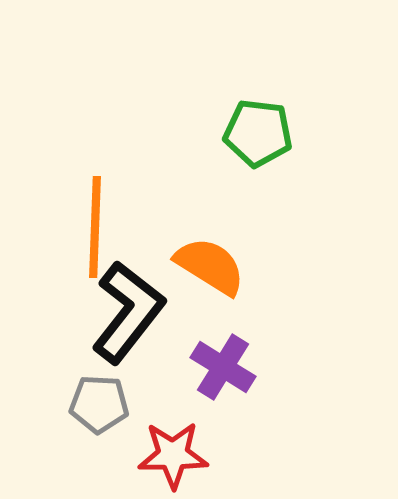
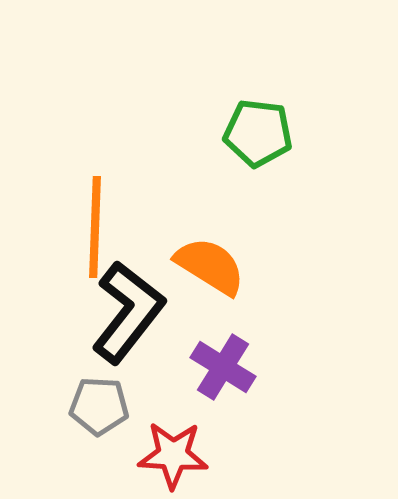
gray pentagon: moved 2 px down
red star: rotated 4 degrees clockwise
